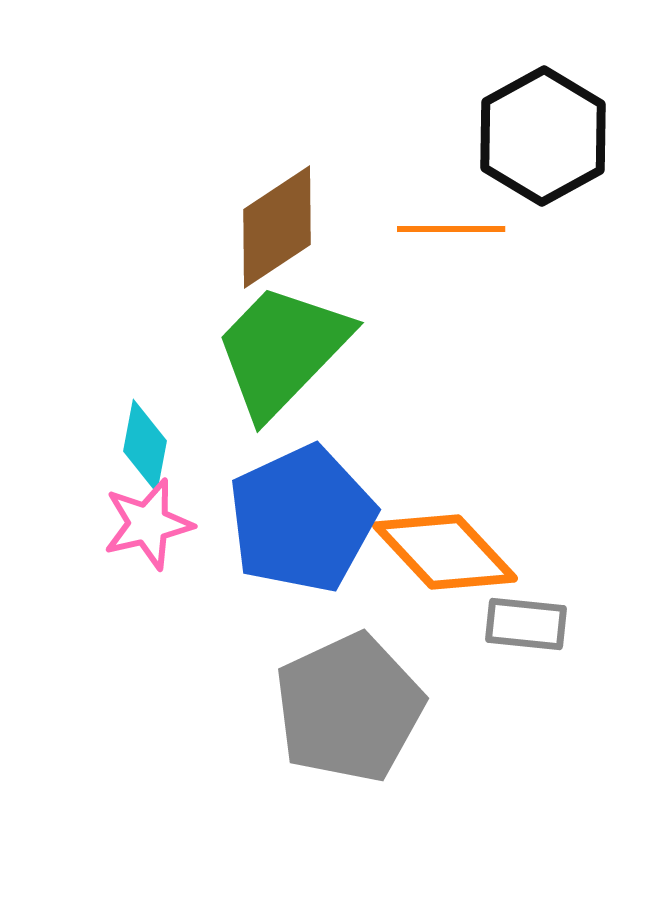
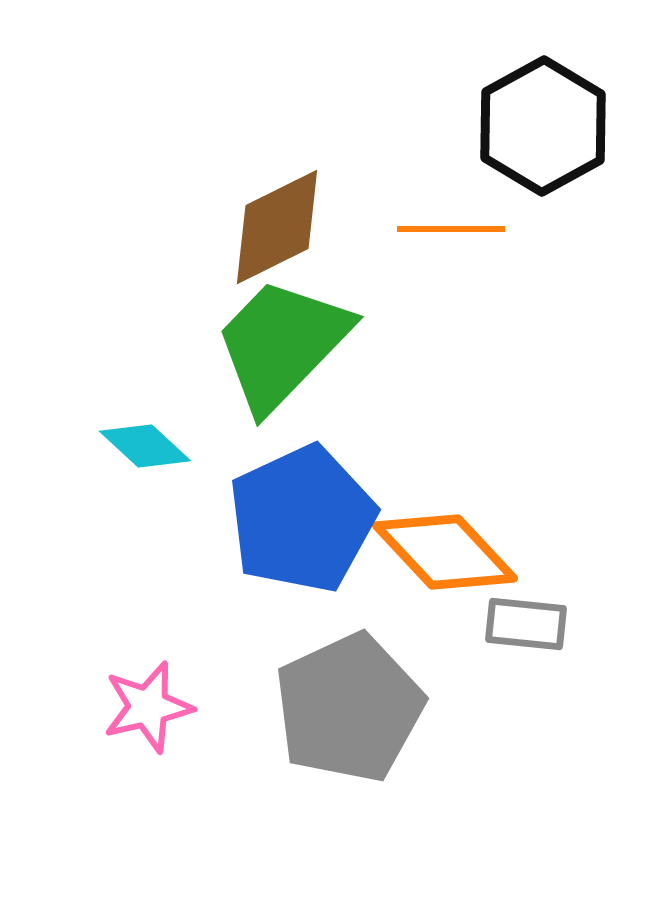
black hexagon: moved 10 px up
brown diamond: rotated 7 degrees clockwise
green trapezoid: moved 6 px up
cyan diamond: rotated 58 degrees counterclockwise
pink star: moved 183 px down
